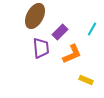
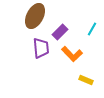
orange L-shape: rotated 70 degrees clockwise
